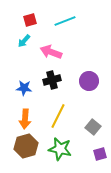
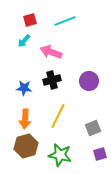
gray square: moved 1 px down; rotated 28 degrees clockwise
green star: moved 6 px down
